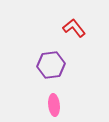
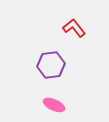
pink ellipse: rotated 60 degrees counterclockwise
